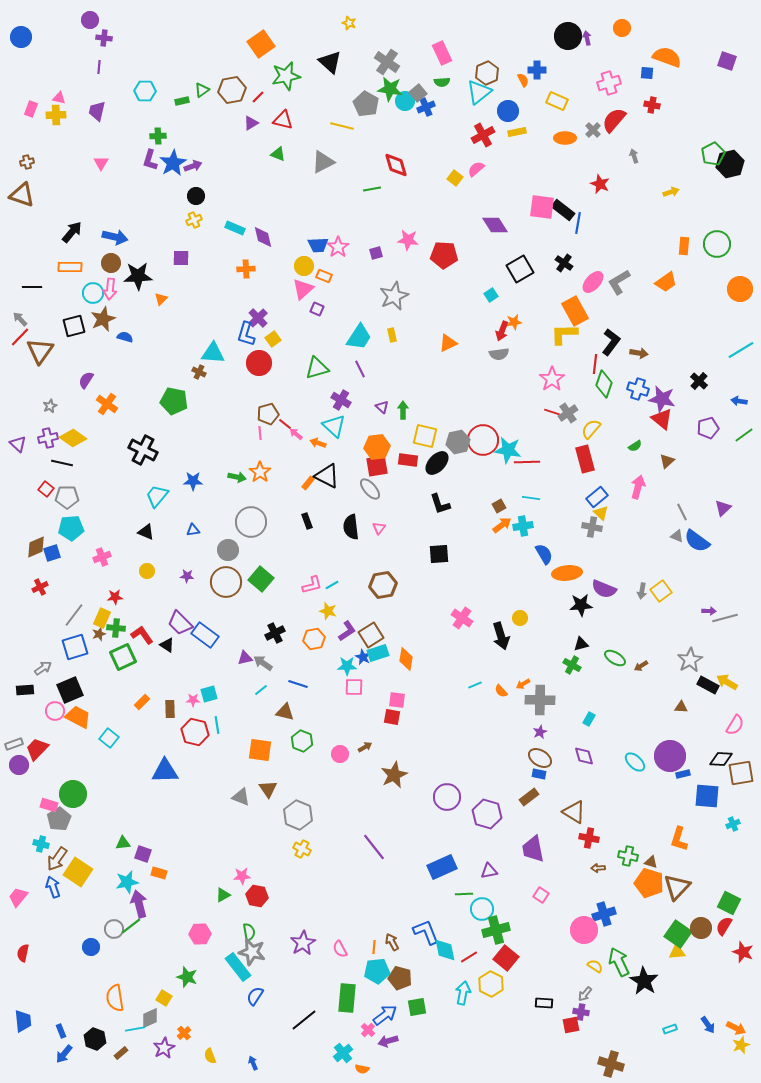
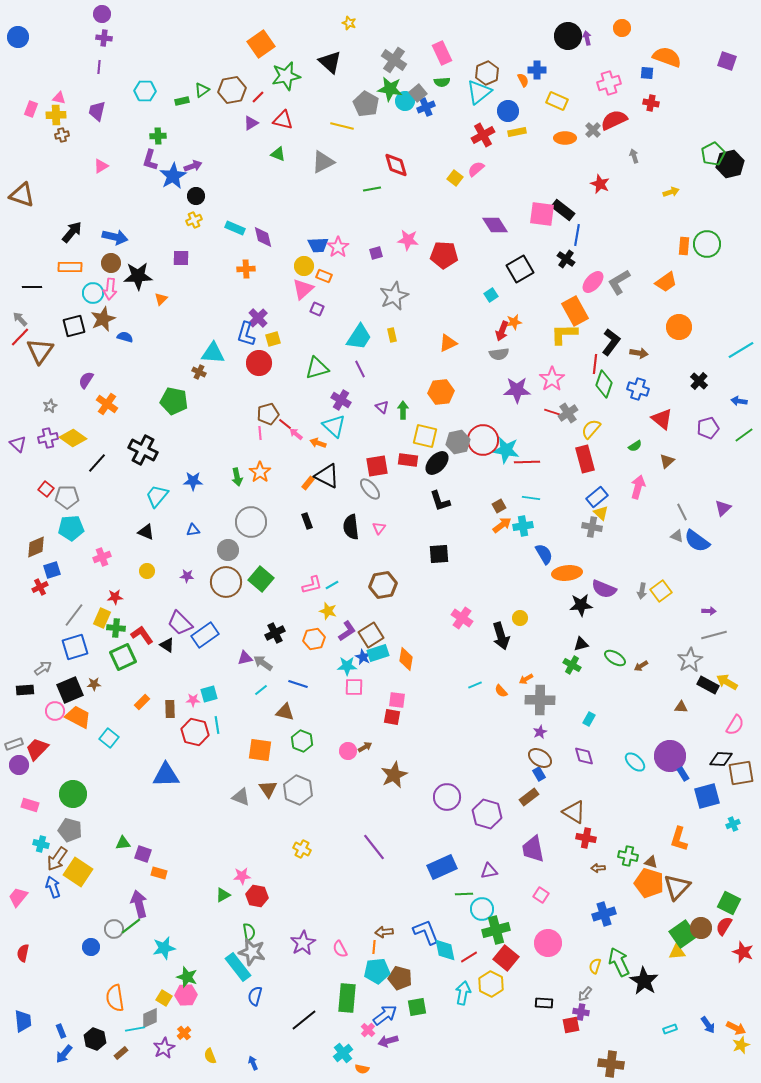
purple circle at (90, 20): moved 12 px right, 6 px up
blue circle at (21, 37): moved 3 px left
gray cross at (387, 62): moved 7 px right, 2 px up
red cross at (652, 105): moved 1 px left, 2 px up
red semicircle at (614, 120): rotated 24 degrees clockwise
brown cross at (27, 162): moved 35 px right, 27 px up
pink triangle at (101, 163): moved 3 px down; rotated 28 degrees clockwise
blue star at (173, 163): moved 13 px down
pink square at (542, 207): moved 7 px down
blue line at (578, 223): moved 1 px left, 12 px down
green circle at (717, 244): moved 10 px left
black cross at (564, 263): moved 2 px right, 4 px up
orange circle at (740, 289): moved 61 px left, 38 px down
yellow square at (273, 339): rotated 21 degrees clockwise
purple star at (662, 399): moved 145 px left, 9 px up; rotated 12 degrees counterclockwise
orange hexagon at (377, 447): moved 64 px right, 55 px up
cyan star at (508, 450): moved 2 px left
black line at (62, 463): moved 35 px right; rotated 60 degrees counterclockwise
green arrow at (237, 477): rotated 66 degrees clockwise
black L-shape at (440, 504): moved 3 px up
blue square at (52, 553): moved 17 px down
gray line at (725, 618): moved 11 px left, 17 px down
brown star at (99, 634): moved 5 px left, 50 px down; rotated 16 degrees clockwise
blue rectangle at (205, 635): rotated 72 degrees counterclockwise
orange arrow at (523, 684): moved 3 px right, 5 px up
pink circle at (340, 754): moved 8 px right, 3 px up
blue triangle at (165, 771): moved 1 px right, 4 px down
blue rectangle at (539, 774): rotated 48 degrees clockwise
blue rectangle at (683, 774): rotated 72 degrees clockwise
blue square at (707, 796): rotated 20 degrees counterclockwise
pink rectangle at (49, 805): moved 19 px left
gray hexagon at (298, 815): moved 25 px up
gray pentagon at (59, 819): moved 11 px right, 11 px down; rotated 25 degrees counterclockwise
red cross at (589, 838): moved 3 px left
cyan star at (127, 882): moved 37 px right, 66 px down
pink circle at (584, 930): moved 36 px left, 13 px down
pink hexagon at (200, 934): moved 14 px left, 61 px down
green square at (678, 934): moved 5 px right; rotated 20 degrees clockwise
brown arrow at (392, 942): moved 8 px left, 10 px up; rotated 66 degrees counterclockwise
yellow semicircle at (595, 966): rotated 105 degrees counterclockwise
blue semicircle at (255, 996): rotated 18 degrees counterclockwise
brown cross at (611, 1064): rotated 10 degrees counterclockwise
